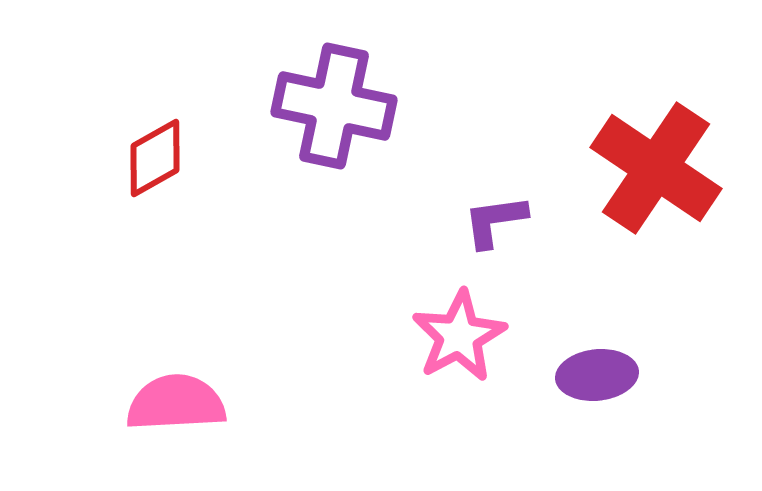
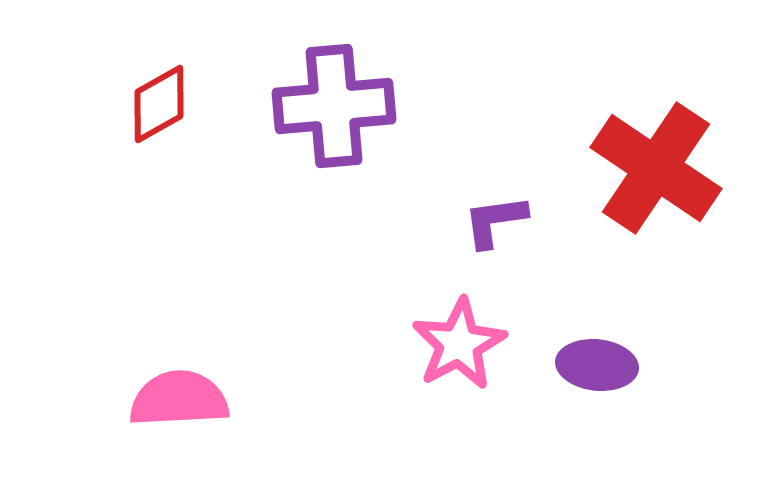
purple cross: rotated 17 degrees counterclockwise
red diamond: moved 4 px right, 54 px up
pink star: moved 8 px down
purple ellipse: moved 10 px up; rotated 12 degrees clockwise
pink semicircle: moved 3 px right, 4 px up
